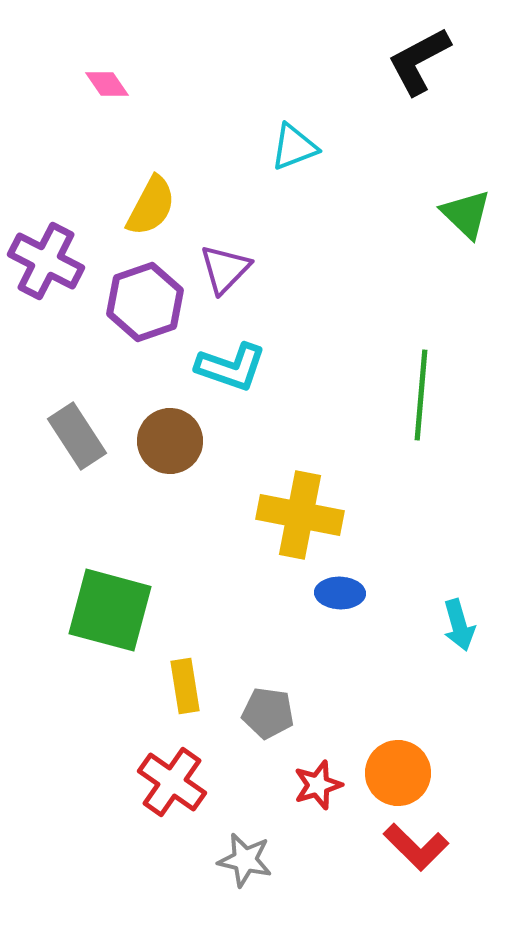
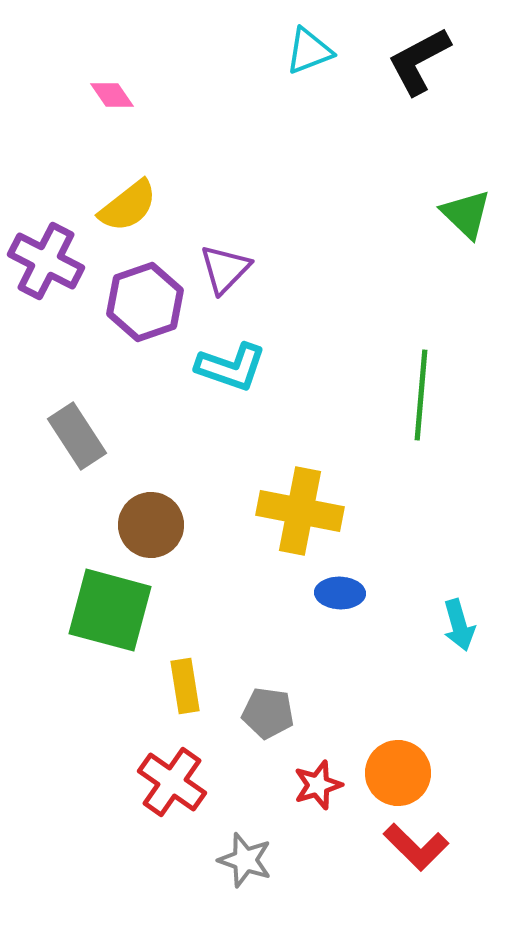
pink diamond: moved 5 px right, 11 px down
cyan triangle: moved 15 px right, 96 px up
yellow semicircle: moved 23 px left; rotated 24 degrees clockwise
brown circle: moved 19 px left, 84 px down
yellow cross: moved 4 px up
gray star: rotated 6 degrees clockwise
